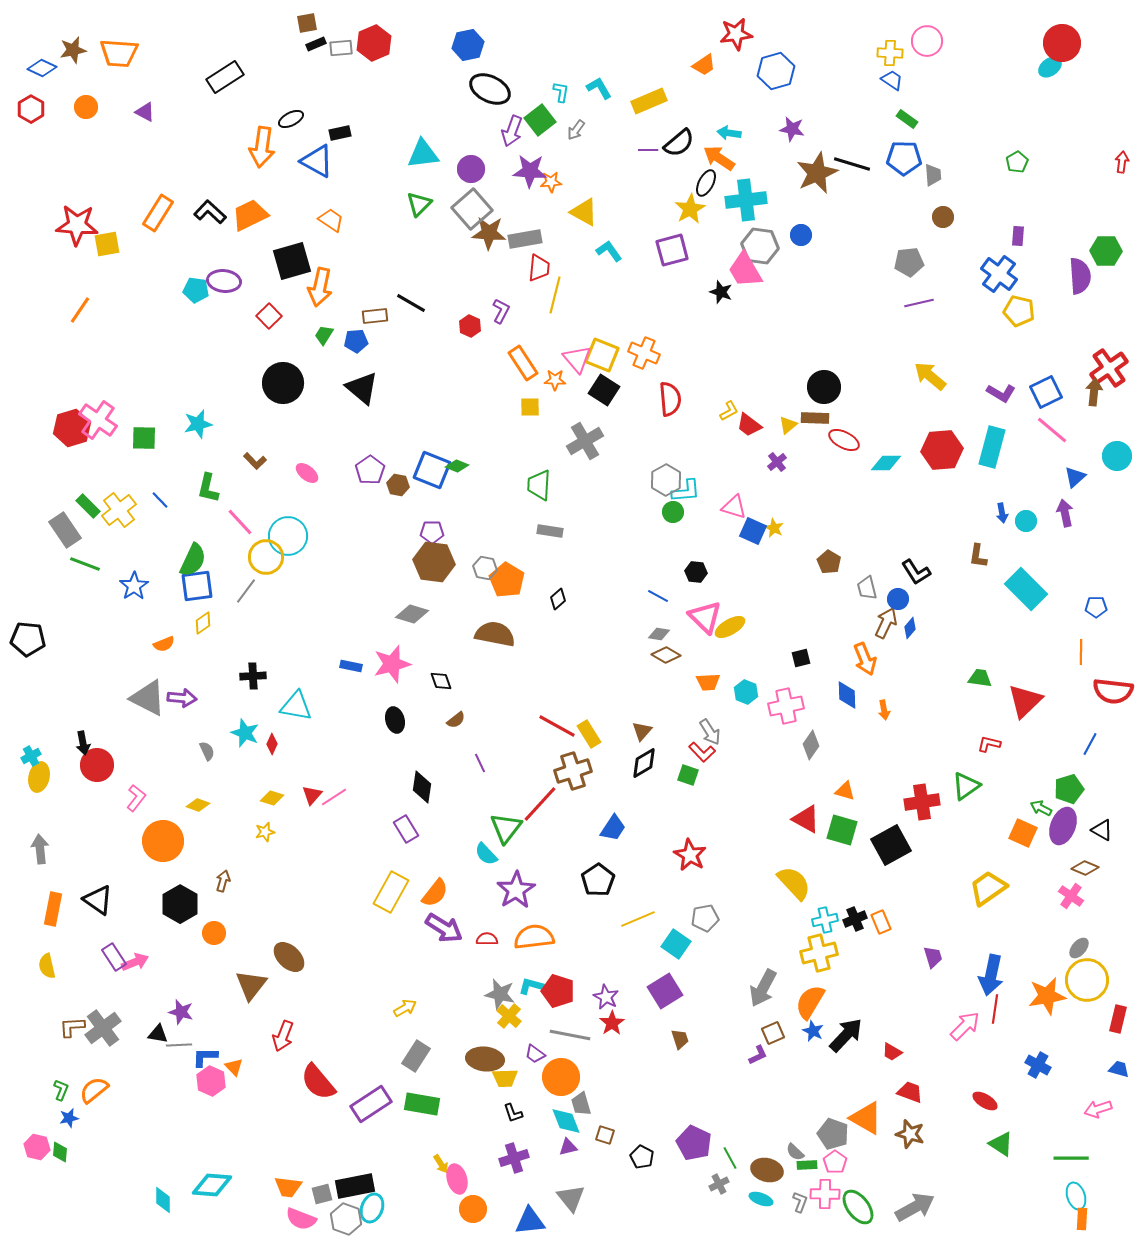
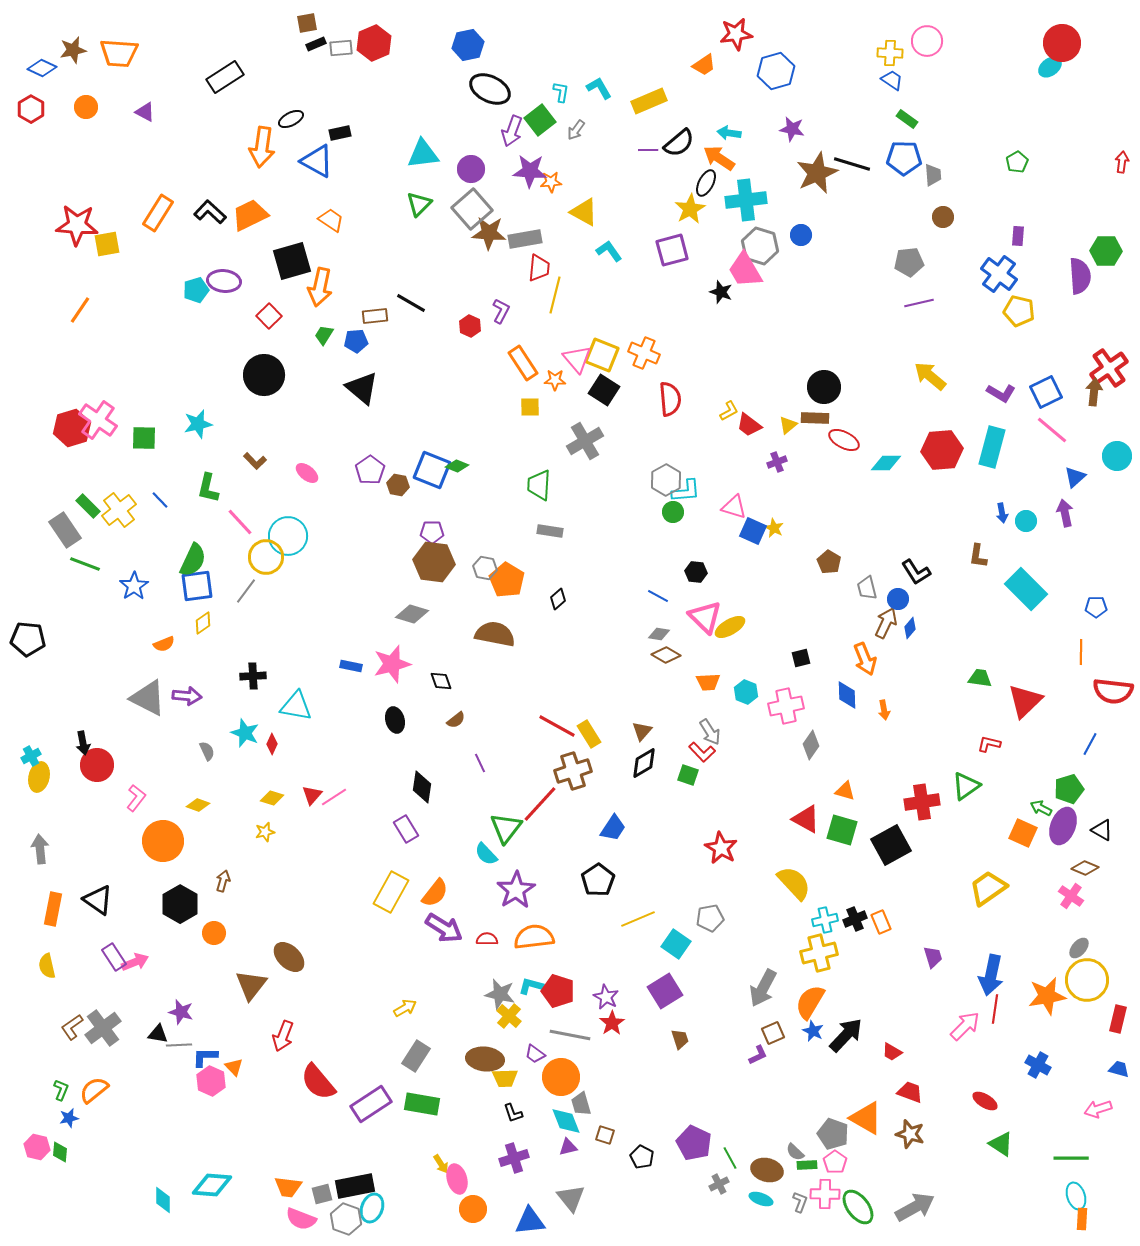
gray hexagon at (760, 246): rotated 9 degrees clockwise
cyan pentagon at (196, 290): rotated 25 degrees counterclockwise
black circle at (283, 383): moved 19 px left, 8 px up
purple cross at (777, 462): rotated 18 degrees clockwise
purple arrow at (182, 698): moved 5 px right, 2 px up
red star at (690, 855): moved 31 px right, 7 px up
gray pentagon at (705, 918): moved 5 px right
brown L-shape at (72, 1027): rotated 32 degrees counterclockwise
